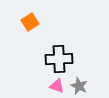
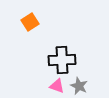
black cross: moved 3 px right, 1 px down
